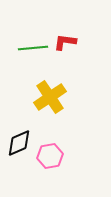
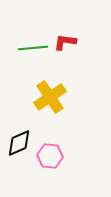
pink hexagon: rotated 15 degrees clockwise
